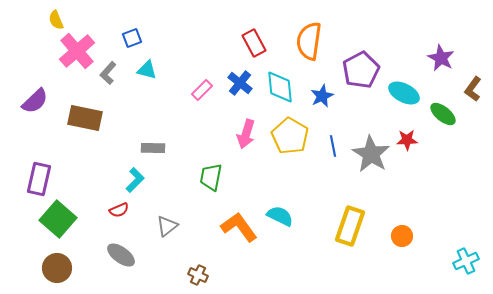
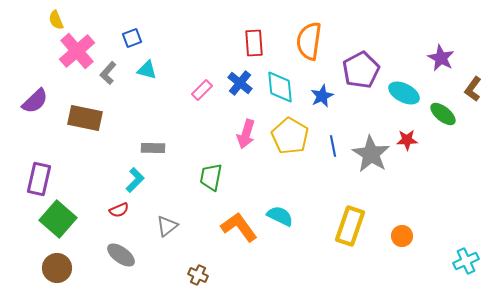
red rectangle: rotated 24 degrees clockwise
